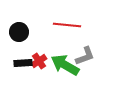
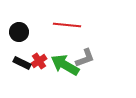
gray L-shape: moved 2 px down
black rectangle: moved 1 px left; rotated 30 degrees clockwise
